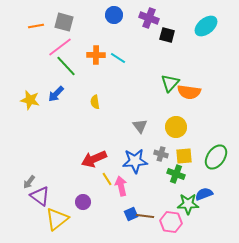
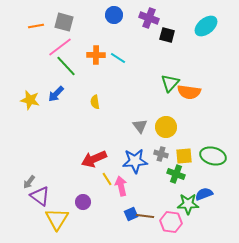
yellow circle: moved 10 px left
green ellipse: moved 3 px left, 1 px up; rotated 70 degrees clockwise
yellow triangle: rotated 20 degrees counterclockwise
